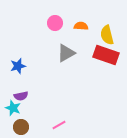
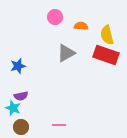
pink circle: moved 6 px up
pink line: rotated 32 degrees clockwise
